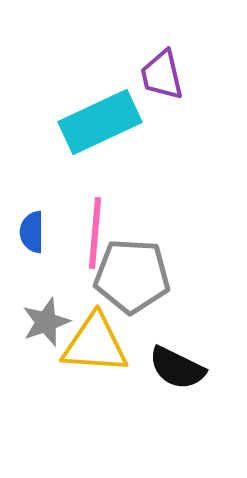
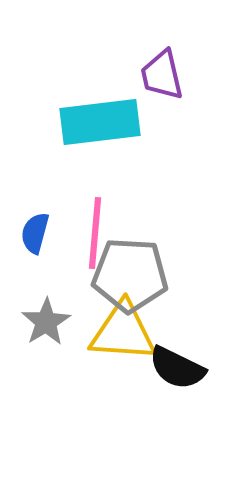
cyan rectangle: rotated 18 degrees clockwise
blue semicircle: moved 3 px right, 1 px down; rotated 15 degrees clockwise
gray pentagon: moved 2 px left, 1 px up
gray star: rotated 12 degrees counterclockwise
yellow triangle: moved 28 px right, 12 px up
